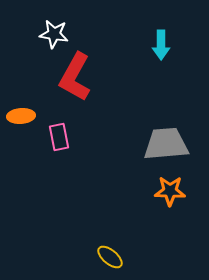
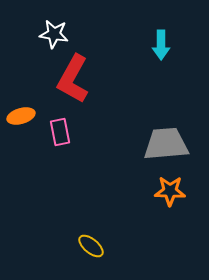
red L-shape: moved 2 px left, 2 px down
orange ellipse: rotated 12 degrees counterclockwise
pink rectangle: moved 1 px right, 5 px up
yellow ellipse: moved 19 px left, 11 px up
